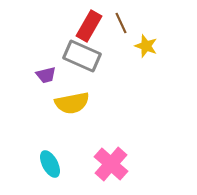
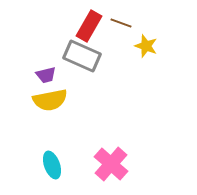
brown line: rotated 45 degrees counterclockwise
yellow semicircle: moved 22 px left, 3 px up
cyan ellipse: moved 2 px right, 1 px down; rotated 8 degrees clockwise
